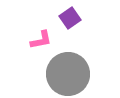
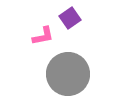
pink L-shape: moved 2 px right, 4 px up
